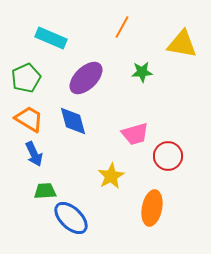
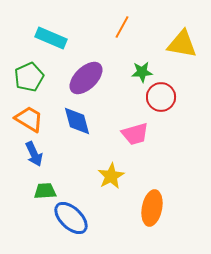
green pentagon: moved 3 px right, 1 px up
blue diamond: moved 4 px right
red circle: moved 7 px left, 59 px up
